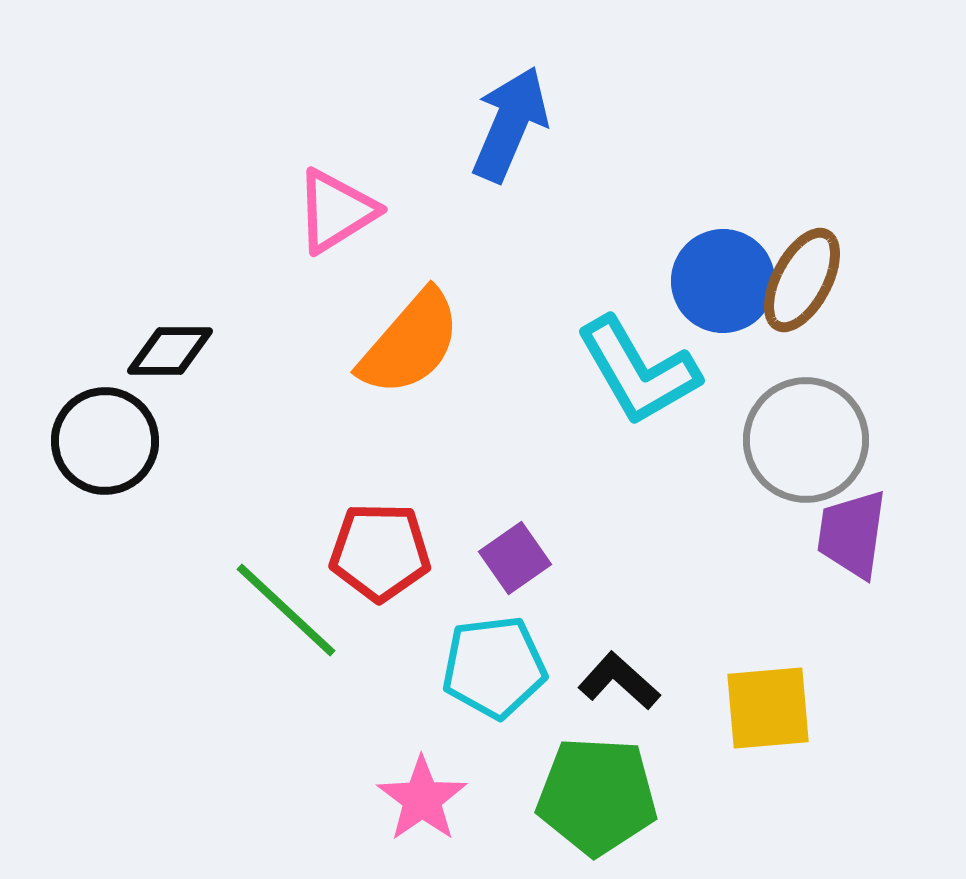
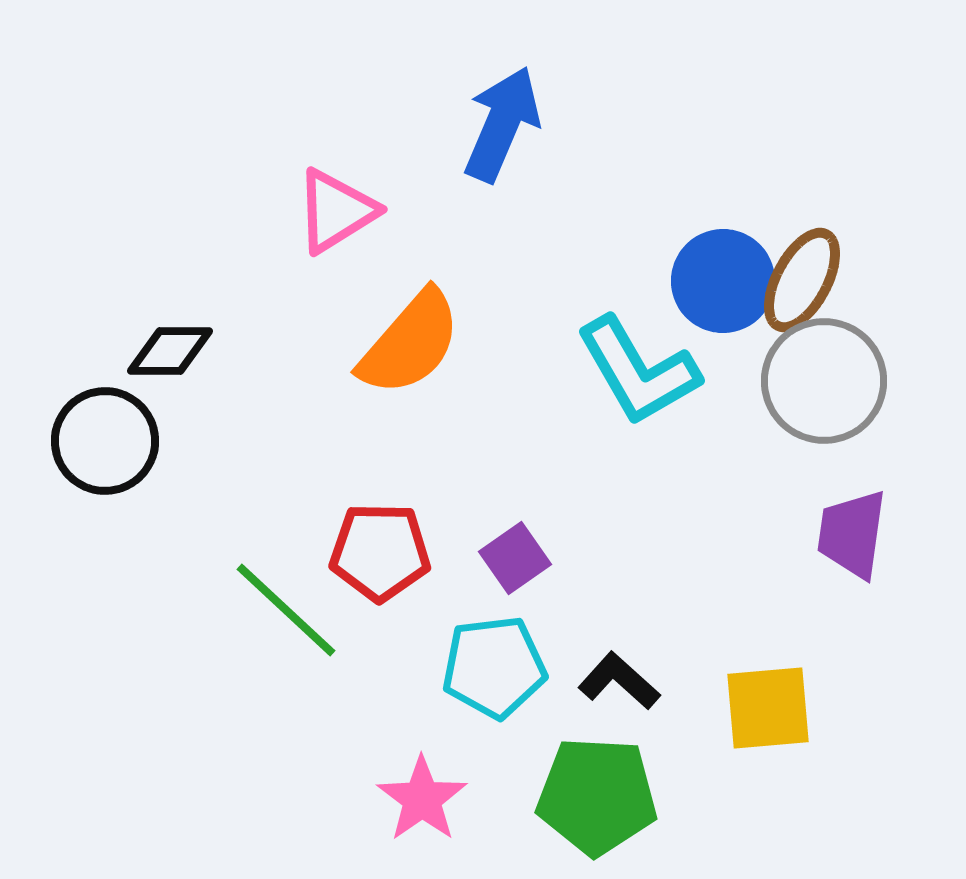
blue arrow: moved 8 px left
gray circle: moved 18 px right, 59 px up
